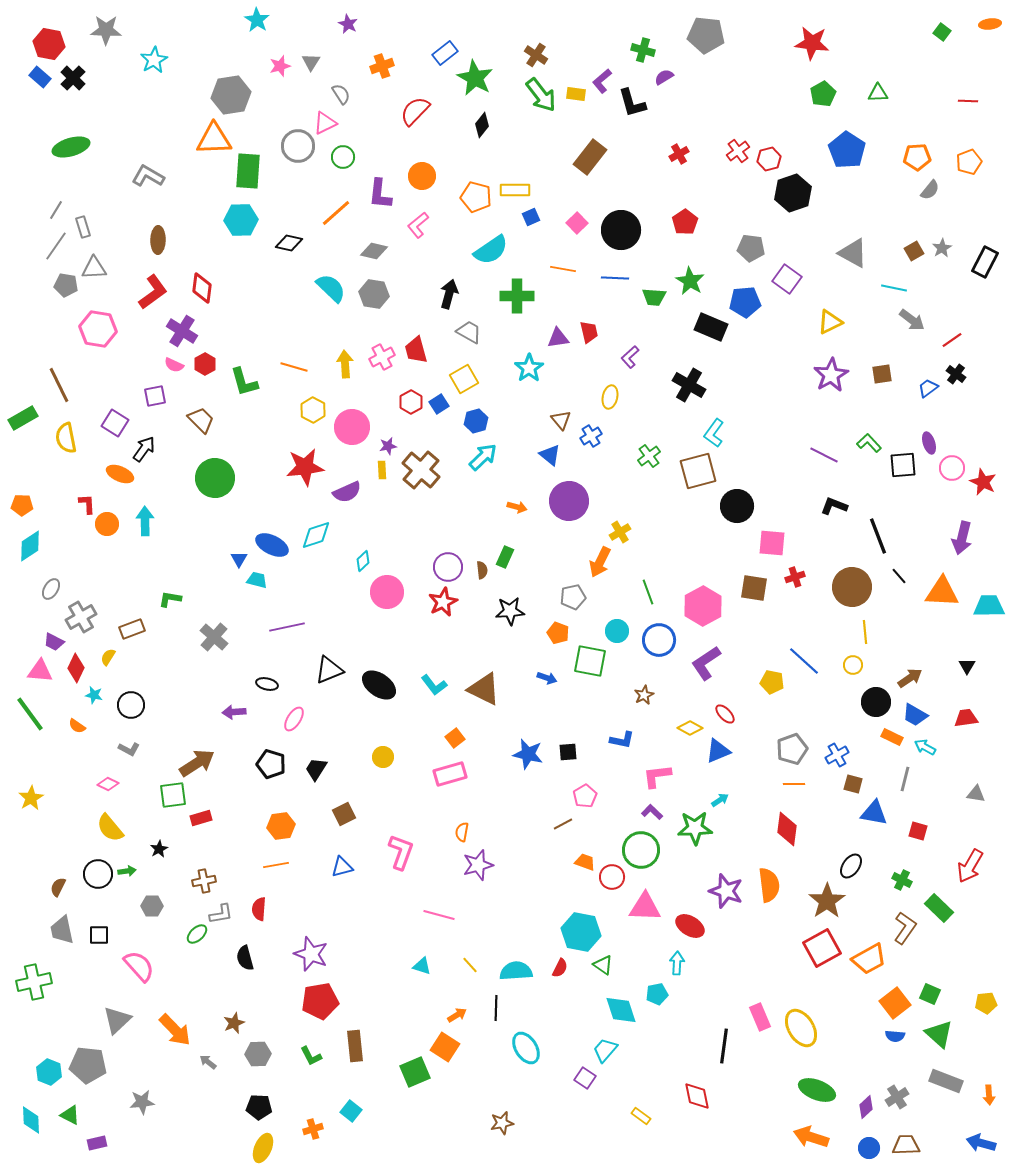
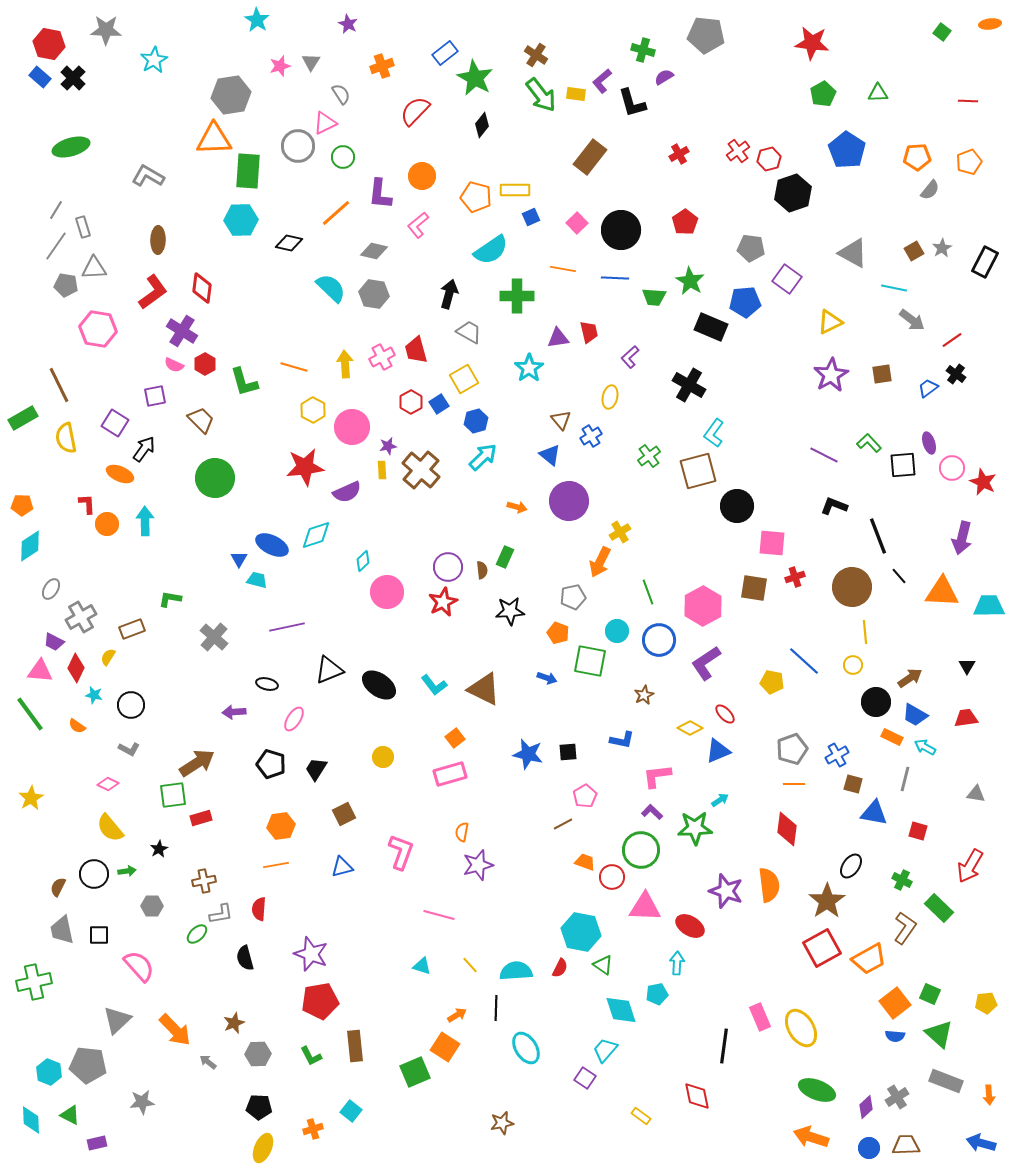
black circle at (98, 874): moved 4 px left
